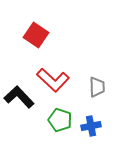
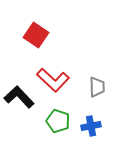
green pentagon: moved 2 px left, 1 px down
